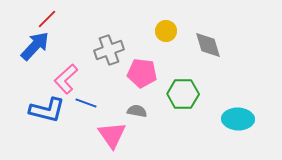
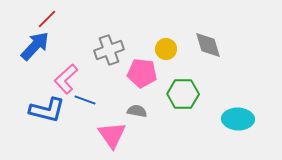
yellow circle: moved 18 px down
blue line: moved 1 px left, 3 px up
